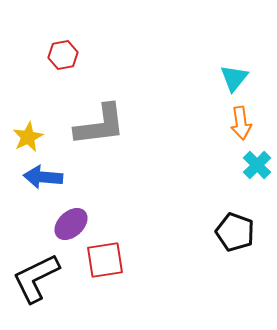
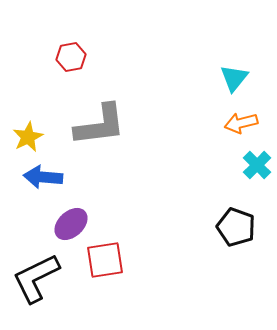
red hexagon: moved 8 px right, 2 px down
orange arrow: rotated 84 degrees clockwise
black pentagon: moved 1 px right, 5 px up
